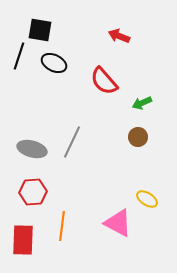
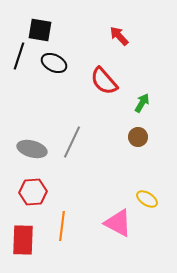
red arrow: rotated 25 degrees clockwise
green arrow: rotated 144 degrees clockwise
